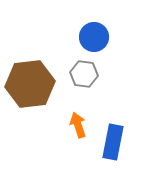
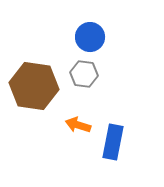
blue circle: moved 4 px left
brown hexagon: moved 4 px right, 2 px down; rotated 15 degrees clockwise
orange arrow: rotated 55 degrees counterclockwise
